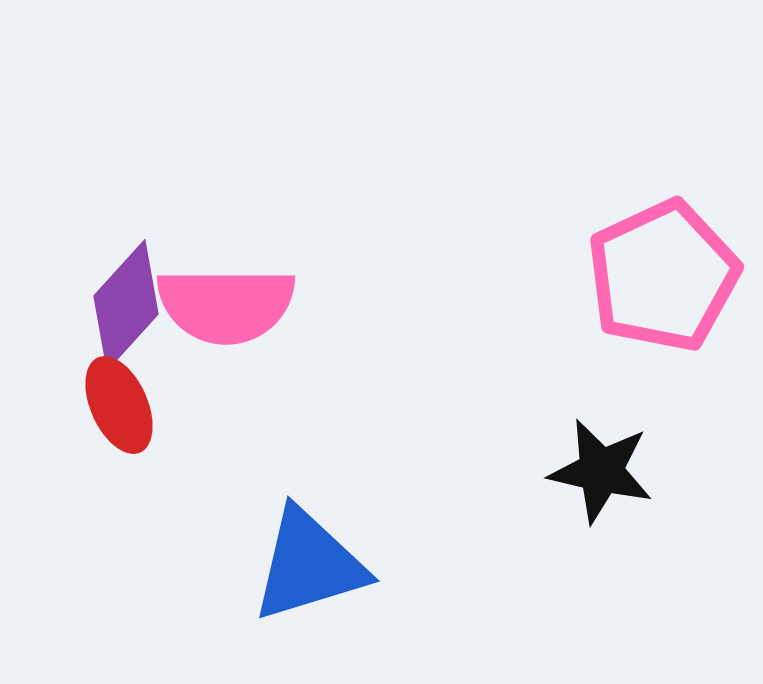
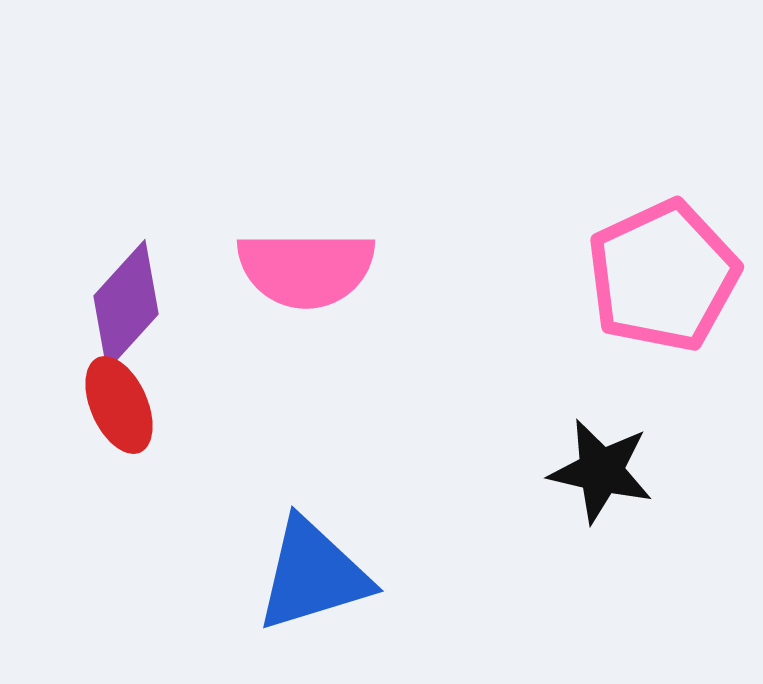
pink semicircle: moved 80 px right, 36 px up
blue triangle: moved 4 px right, 10 px down
